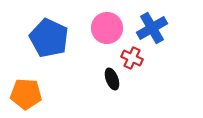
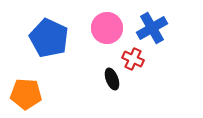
red cross: moved 1 px right, 1 px down
